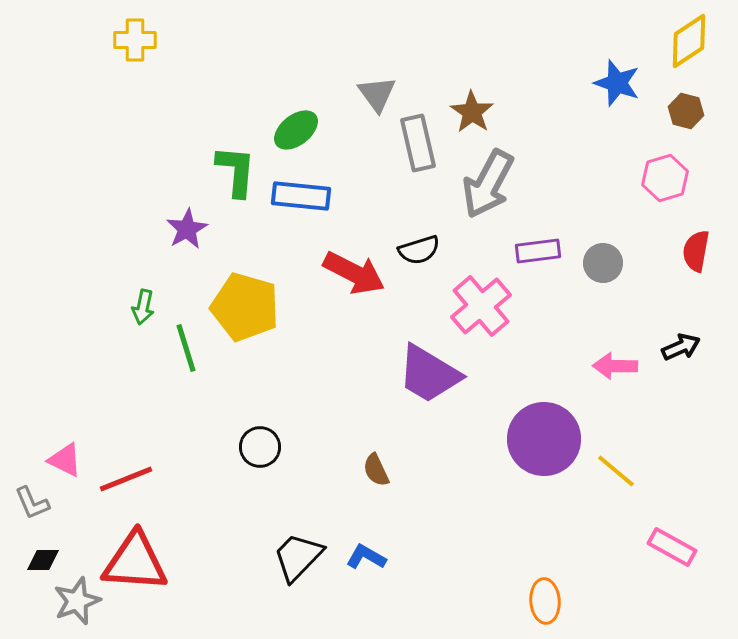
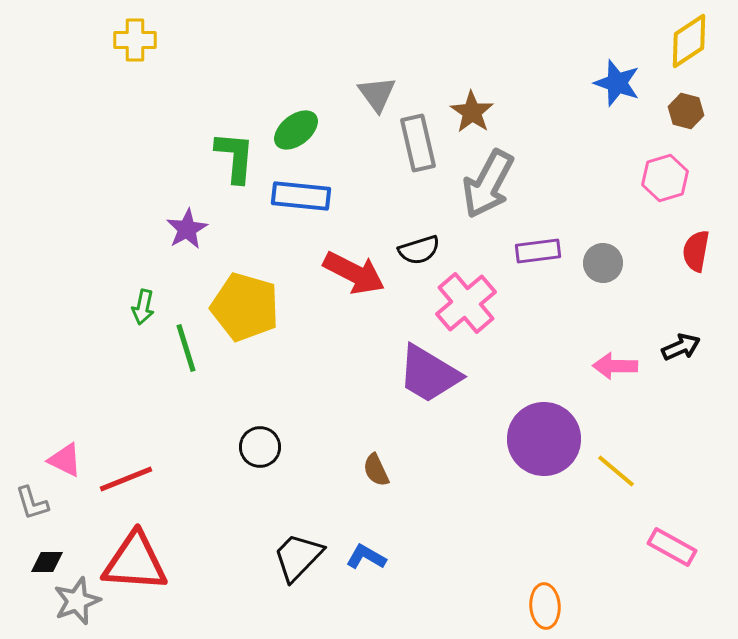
green L-shape: moved 1 px left, 14 px up
pink cross: moved 15 px left, 3 px up
gray L-shape: rotated 6 degrees clockwise
black diamond: moved 4 px right, 2 px down
orange ellipse: moved 5 px down
